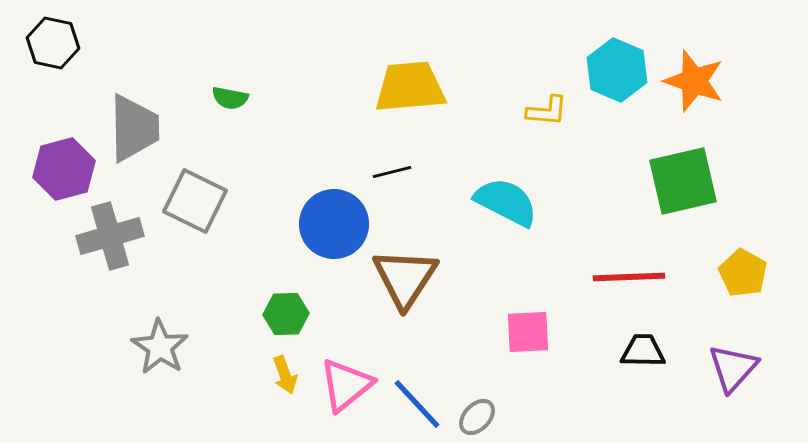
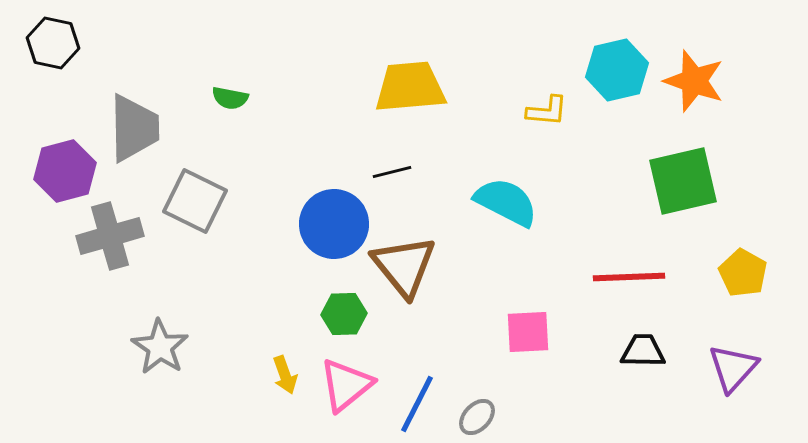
cyan hexagon: rotated 24 degrees clockwise
purple hexagon: moved 1 px right, 2 px down
brown triangle: moved 1 px left, 12 px up; rotated 12 degrees counterclockwise
green hexagon: moved 58 px right
blue line: rotated 70 degrees clockwise
